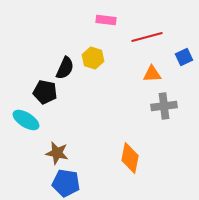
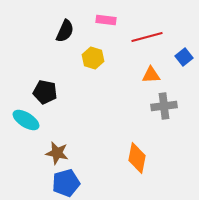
blue square: rotated 12 degrees counterclockwise
black semicircle: moved 37 px up
orange triangle: moved 1 px left, 1 px down
orange diamond: moved 7 px right
blue pentagon: rotated 24 degrees counterclockwise
